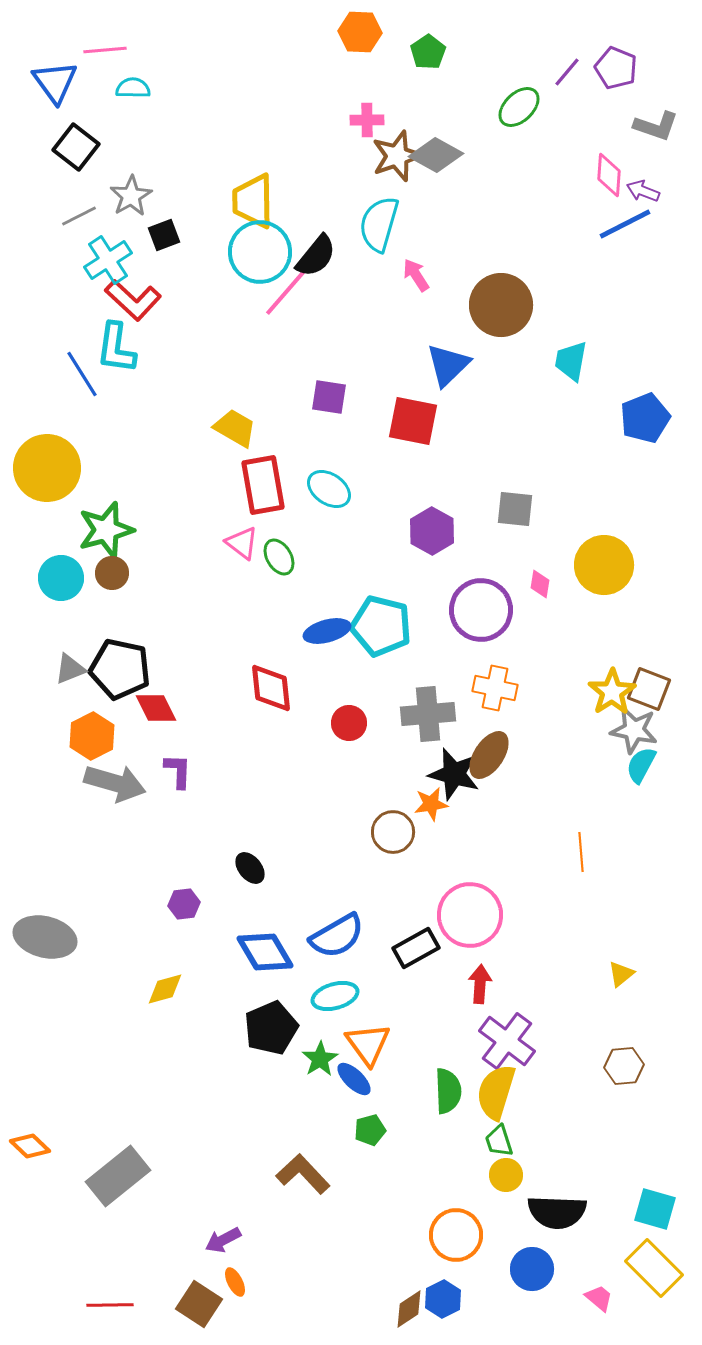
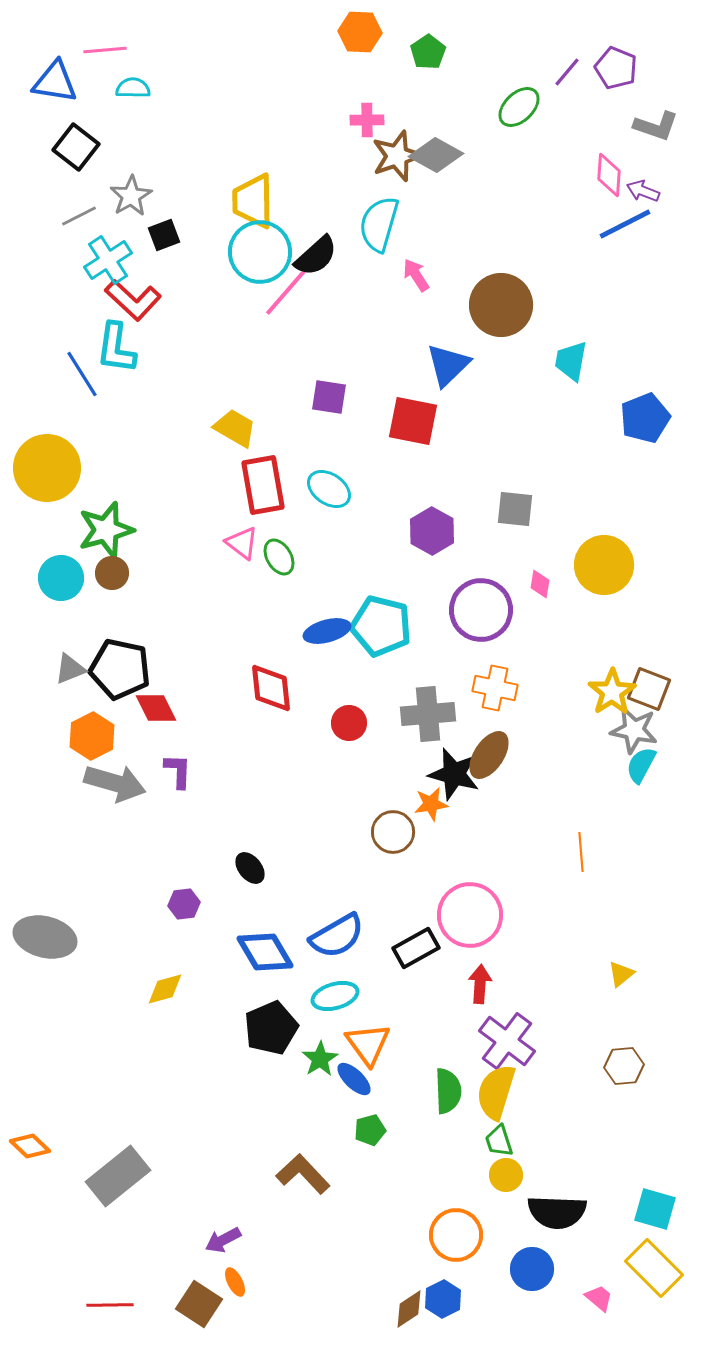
blue triangle at (55, 82): rotated 45 degrees counterclockwise
black semicircle at (316, 256): rotated 9 degrees clockwise
